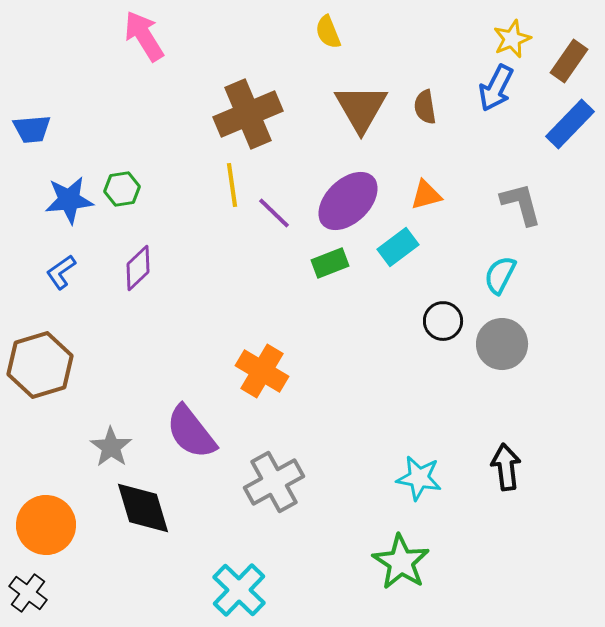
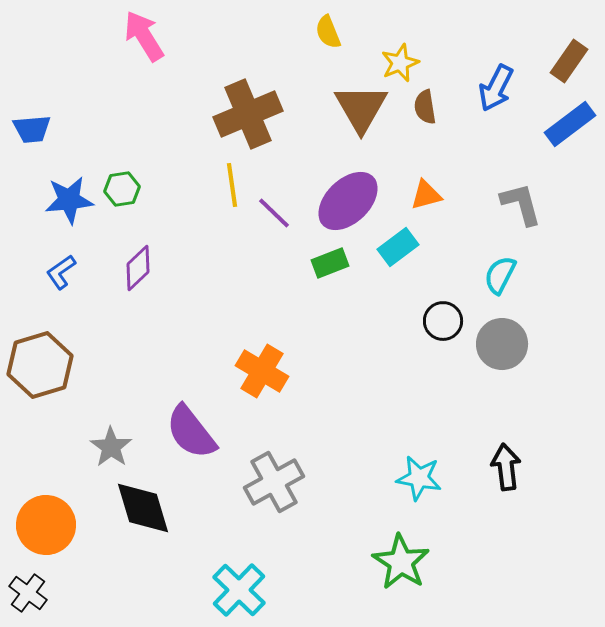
yellow star: moved 112 px left, 24 px down
blue rectangle: rotated 9 degrees clockwise
